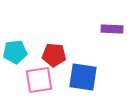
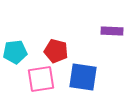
purple rectangle: moved 2 px down
red pentagon: moved 2 px right, 4 px up; rotated 10 degrees clockwise
pink square: moved 2 px right, 1 px up
